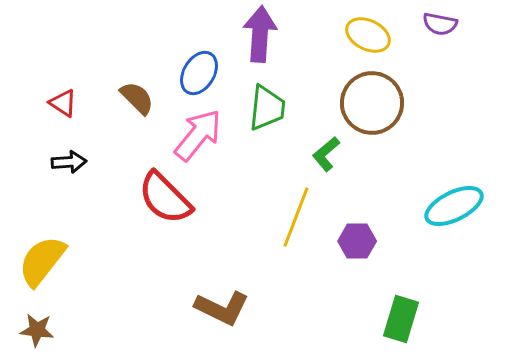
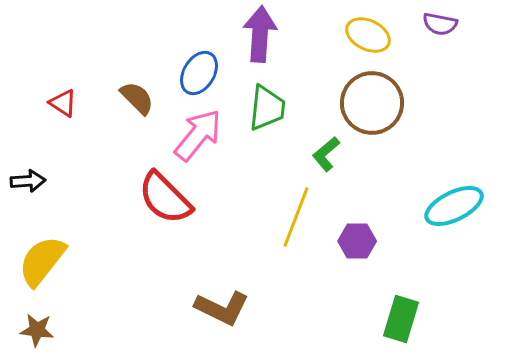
black arrow: moved 41 px left, 19 px down
